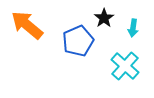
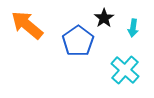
blue pentagon: rotated 12 degrees counterclockwise
cyan cross: moved 4 px down
